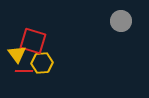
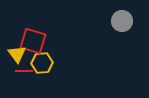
gray circle: moved 1 px right
